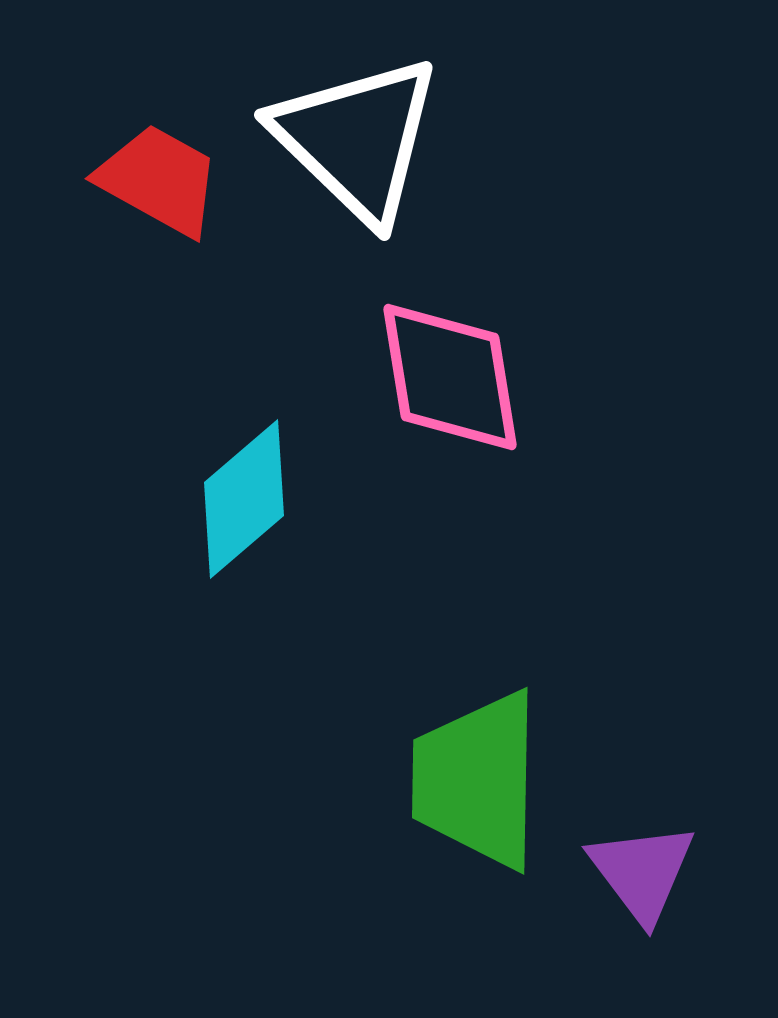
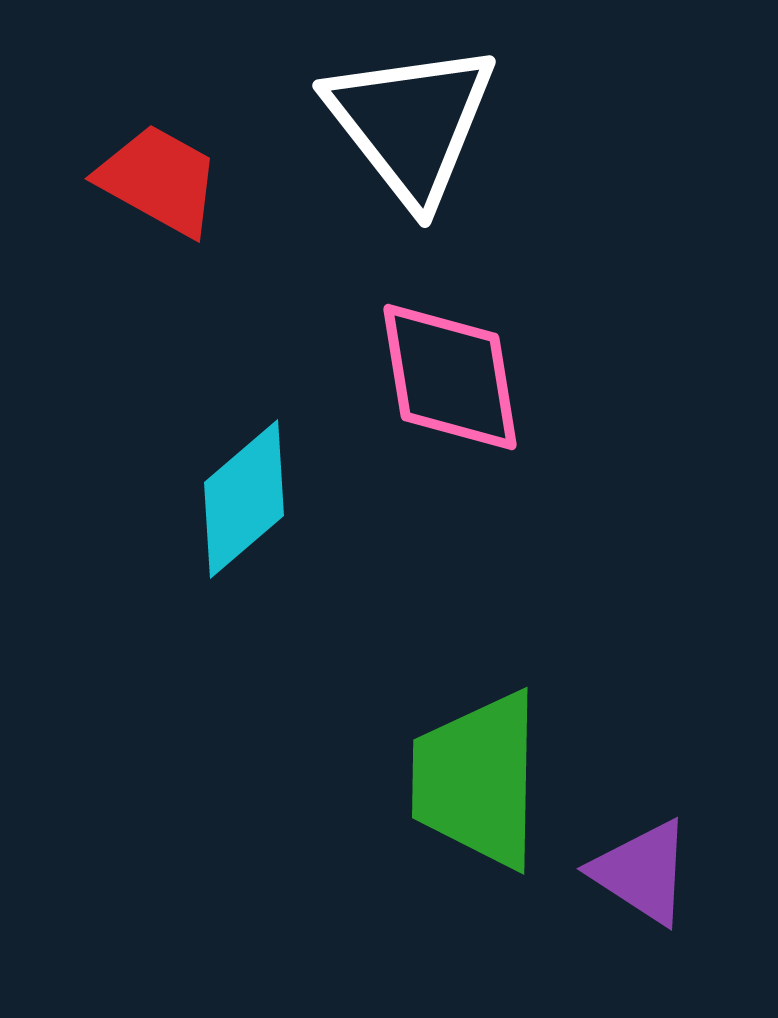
white triangle: moved 54 px right, 16 px up; rotated 8 degrees clockwise
purple triangle: rotated 20 degrees counterclockwise
